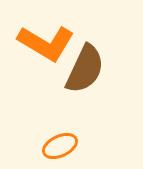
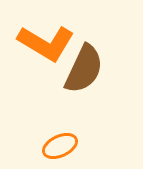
brown semicircle: moved 1 px left
